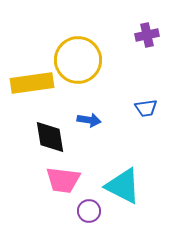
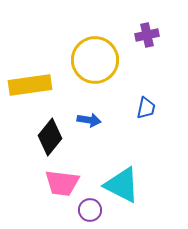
yellow circle: moved 17 px right
yellow rectangle: moved 2 px left, 2 px down
blue trapezoid: rotated 70 degrees counterclockwise
black diamond: rotated 48 degrees clockwise
pink trapezoid: moved 1 px left, 3 px down
cyan triangle: moved 1 px left, 1 px up
purple circle: moved 1 px right, 1 px up
